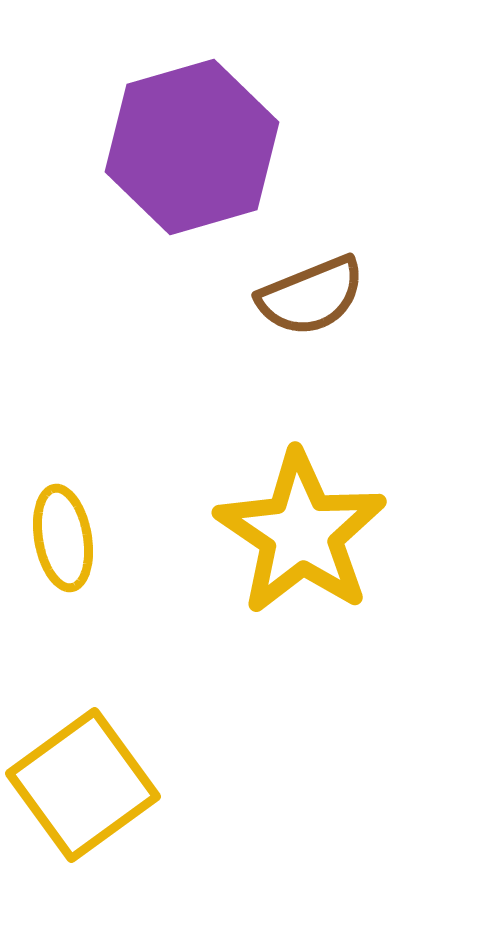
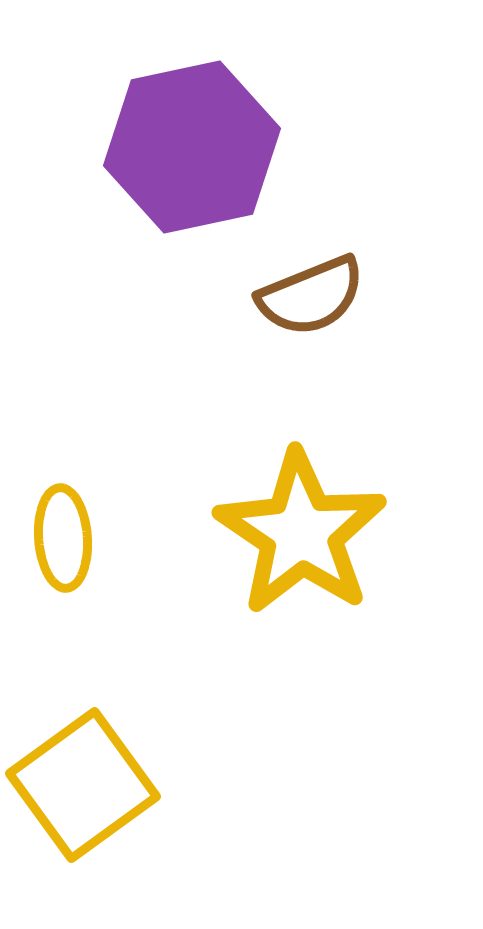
purple hexagon: rotated 4 degrees clockwise
yellow ellipse: rotated 6 degrees clockwise
